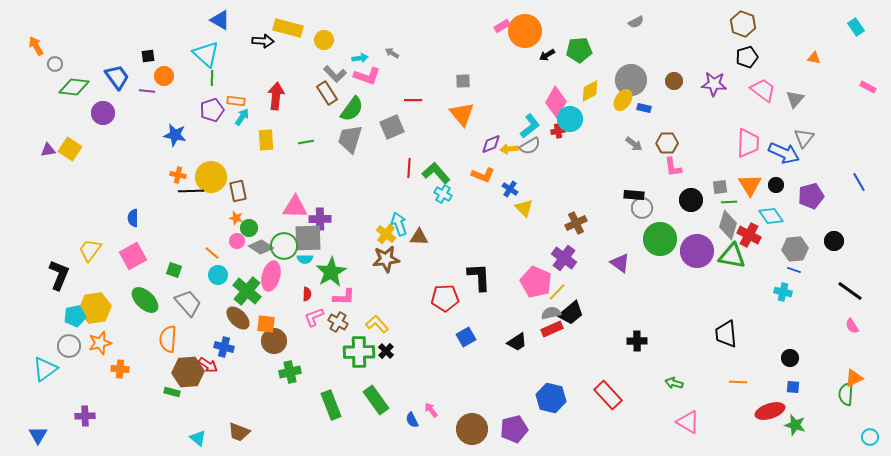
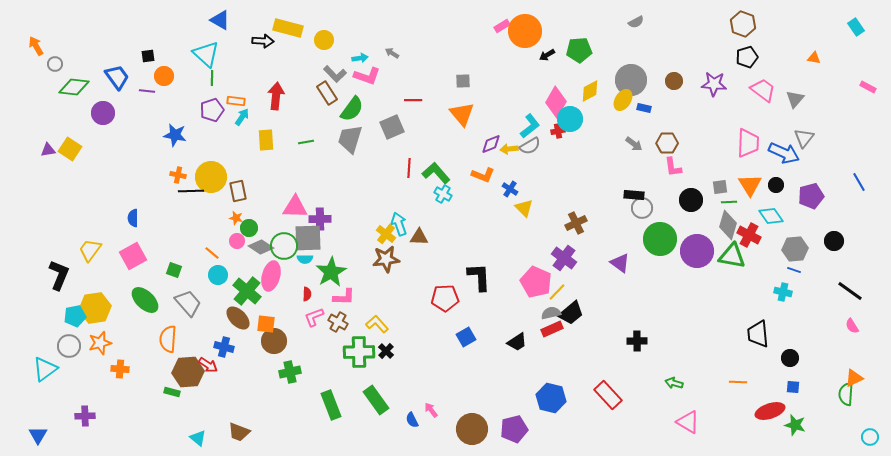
black trapezoid at (726, 334): moved 32 px right
